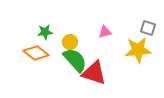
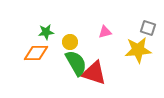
green star: moved 1 px right
orange diamond: rotated 40 degrees counterclockwise
green semicircle: moved 1 px right, 3 px down; rotated 12 degrees clockwise
